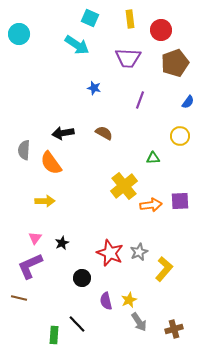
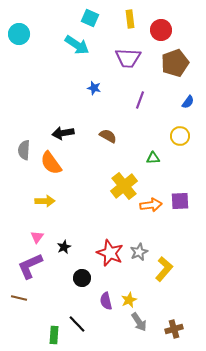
brown semicircle: moved 4 px right, 3 px down
pink triangle: moved 2 px right, 1 px up
black star: moved 2 px right, 4 px down
